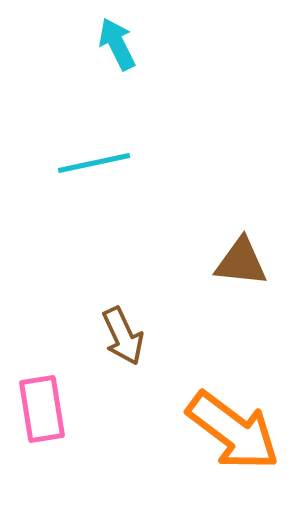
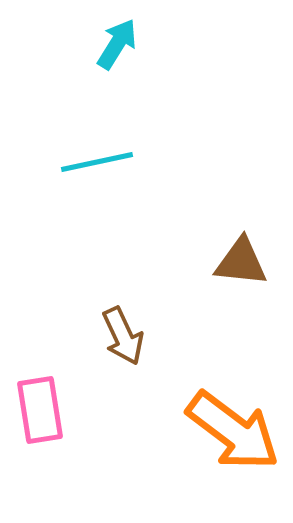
cyan arrow: rotated 58 degrees clockwise
cyan line: moved 3 px right, 1 px up
pink rectangle: moved 2 px left, 1 px down
